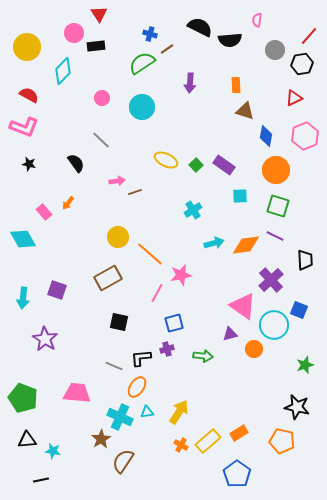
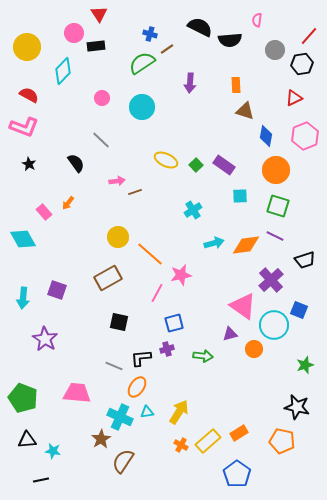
black star at (29, 164): rotated 16 degrees clockwise
black trapezoid at (305, 260): rotated 75 degrees clockwise
